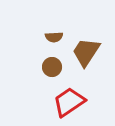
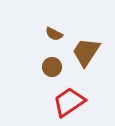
brown semicircle: moved 3 px up; rotated 30 degrees clockwise
